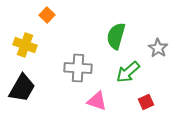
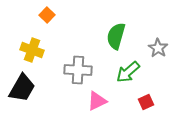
yellow cross: moved 7 px right, 5 px down
gray cross: moved 2 px down
pink triangle: rotated 45 degrees counterclockwise
